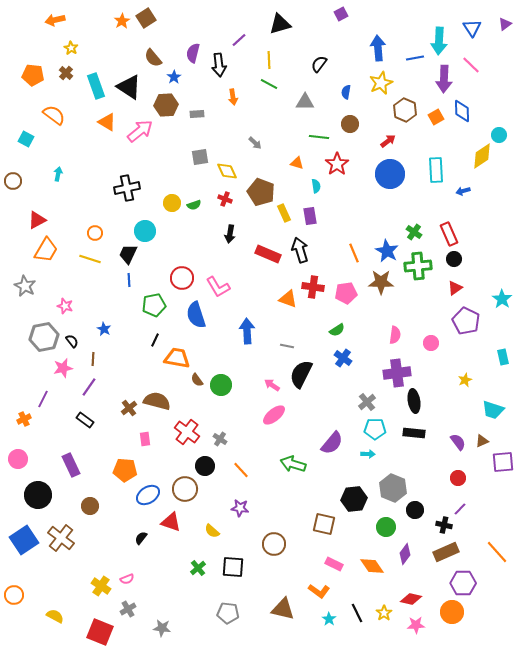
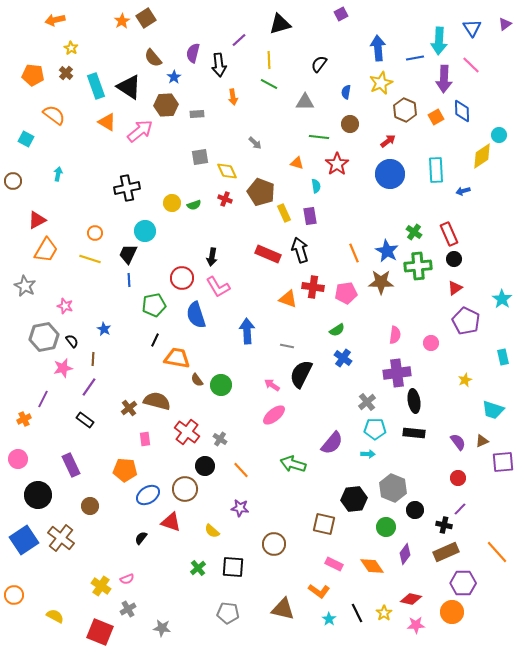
black arrow at (230, 234): moved 18 px left, 23 px down
